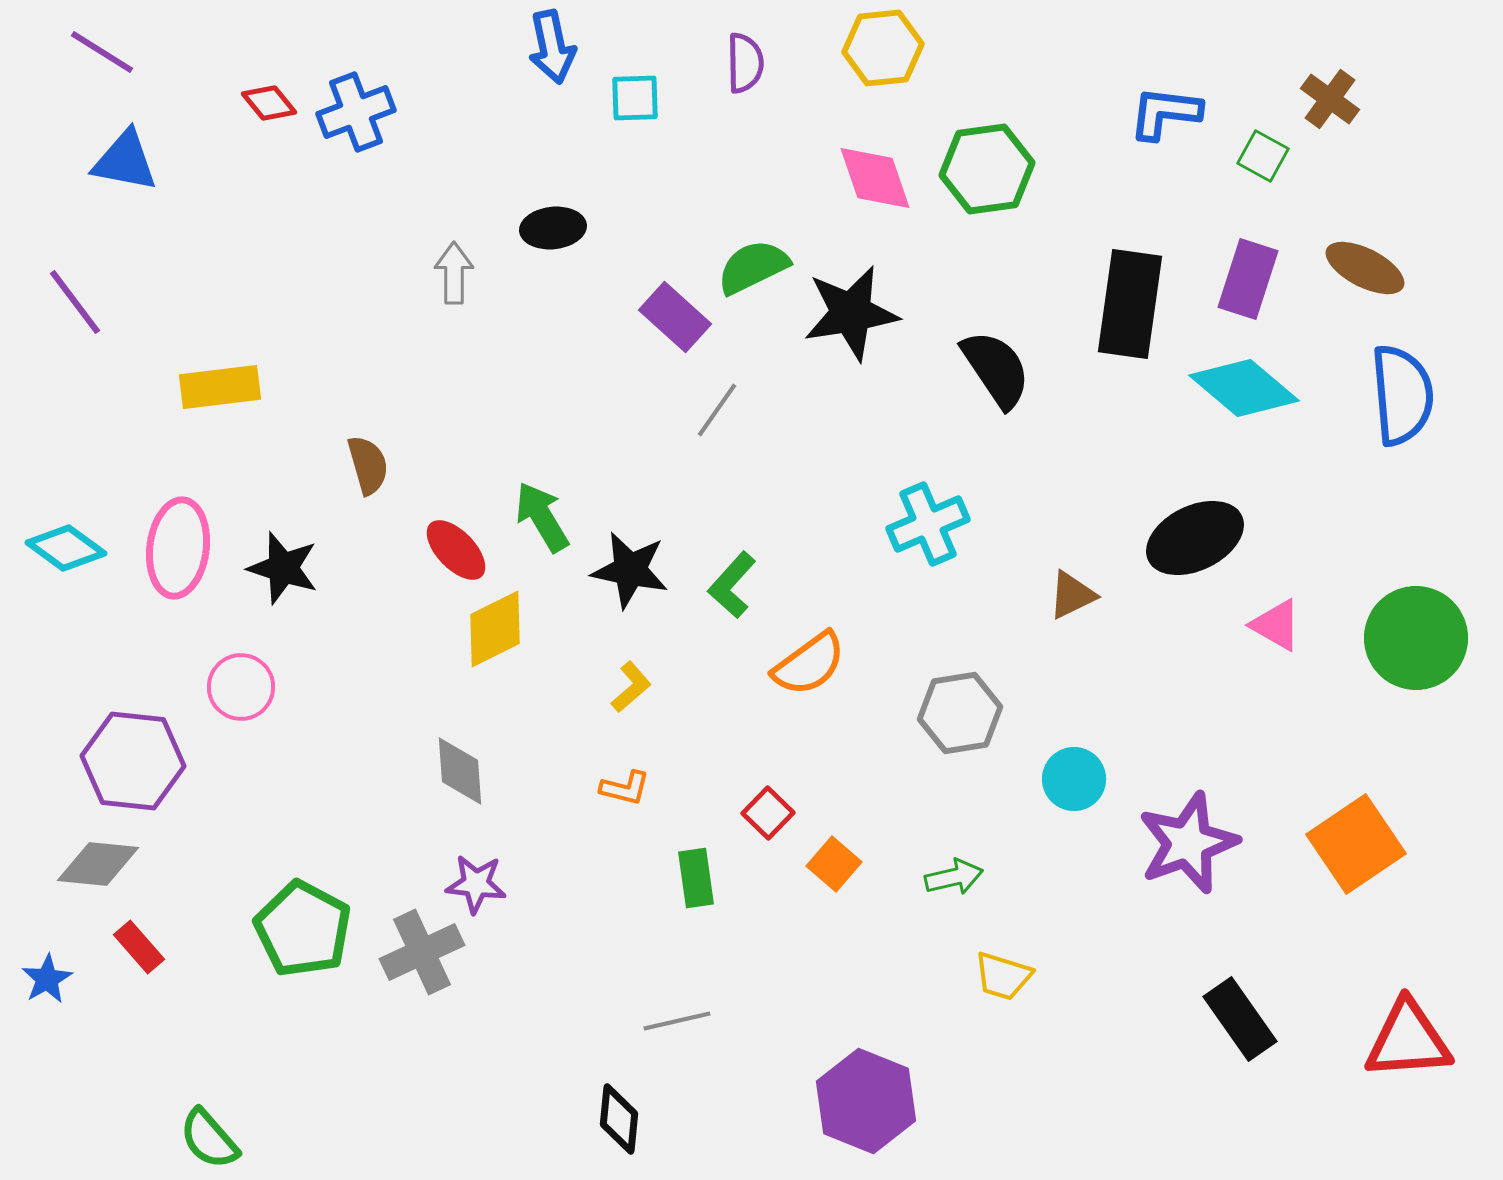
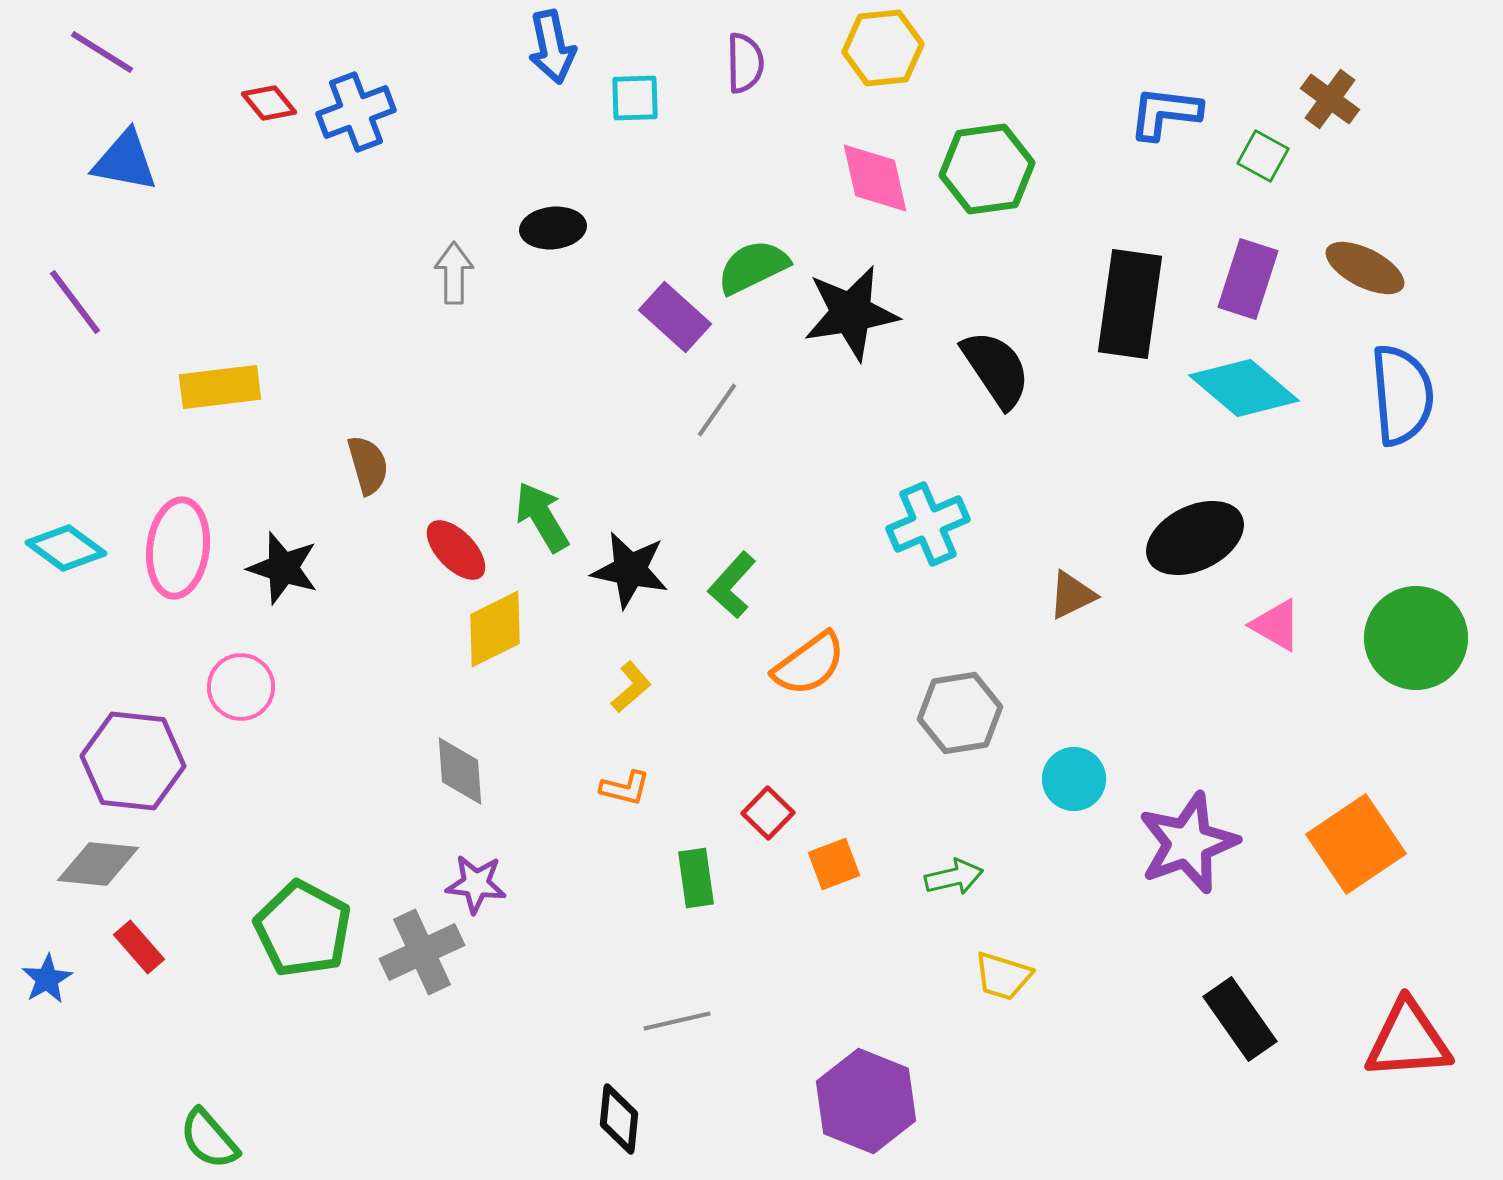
pink diamond at (875, 178): rotated 6 degrees clockwise
orange square at (834, 864): rotated 28 degrees clockwise
